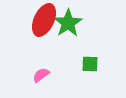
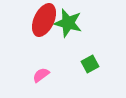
green star: rotated 24 degrees counterclockwise
green square: rotated 30 degrees counterclockwise
